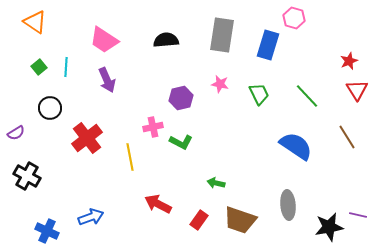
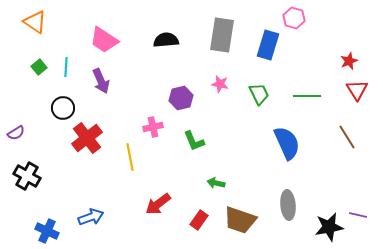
purple arrow: moved 6 px left, 1 px down
green line: rotated 48 degrees counterclockwise
black circle: moved 13 px right
green L-shape: moved 13 px right, 1 px up; rotated 40 degrees clockwise
blue semicircle: moved 9 px left, 3 px up; rotated 32 degrees clockwise
red arrow: rotated 64 degrees counterclockwise
